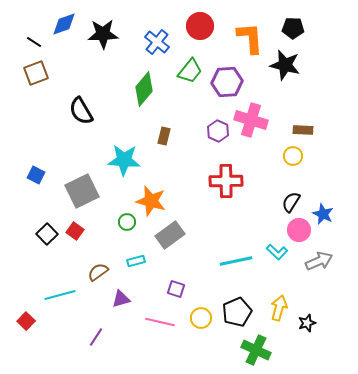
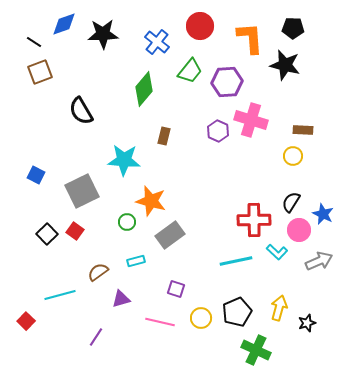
brown square at (36, 73): moved 4 px right, 1 px up
red cross at (226, 181): moved 28 px right, 39 px down
